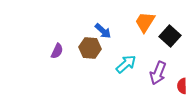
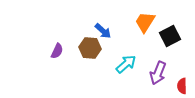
black square: rotated 20 degrees clockwise
